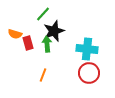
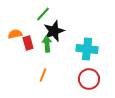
orange semicircle: rotated 152 degrees clockwise
red circle: moved 6 px down
